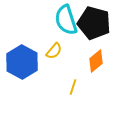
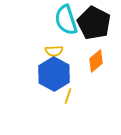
black pentagon: rotated 12 degrees clockwise
yellow semicircle: rotated 48 degrees clockwise
blue hexagon: moved 32 px right, 12 px down
yellow line: moved 5 px left, 9 px down
